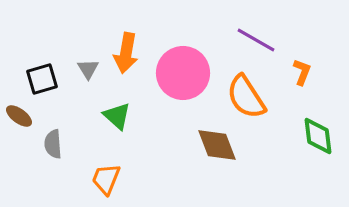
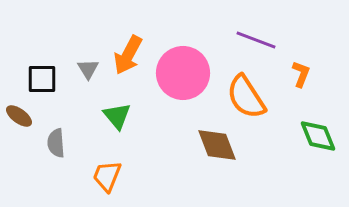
purple line: rotated 9 degrees counterclockwise
orange arrow: moved 2 px right, 2 px down; rotated 18 degrees clockwise
orange L-shape: moved 1 px left, 2 px down
black square: rotated 16 degrees clockwise
green triangle: rotated 8 degrees clockwise
green diamond: rotated 15 degrees counterclockwise
gray semicircle: moved 3 px right, 1 px up
orange trapezoid: moved 1 px right, 3 px up
